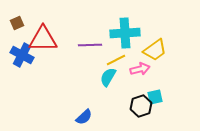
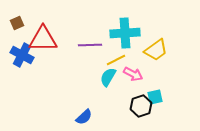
yellow trapezoid: moved 1 px right
pink arrow: moved 7 px left, 5 px down; rotated 42 degrees clockwise
